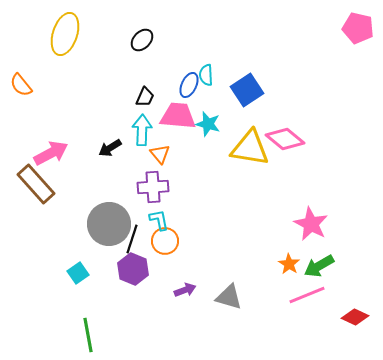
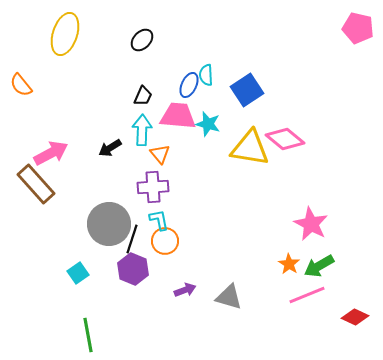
black trapezoid: moved 2 px left, 1 px up
